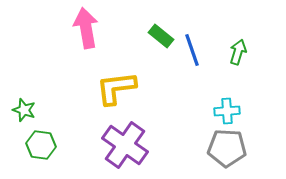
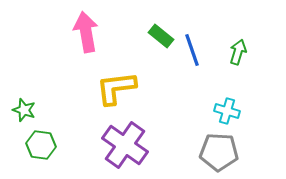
pink arrow: moved 4 px down
cyan cross: rotated 20 degrees clockwise
gray pentagon: moved 8 px left, 4 px down
